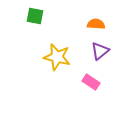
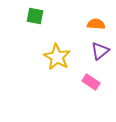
yellow star: rotated 16 degrees clockwise
